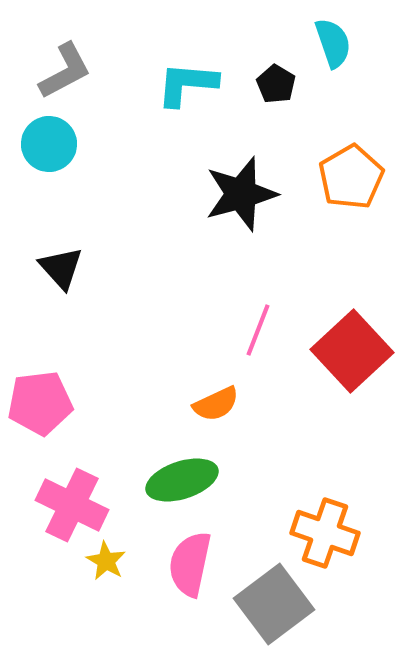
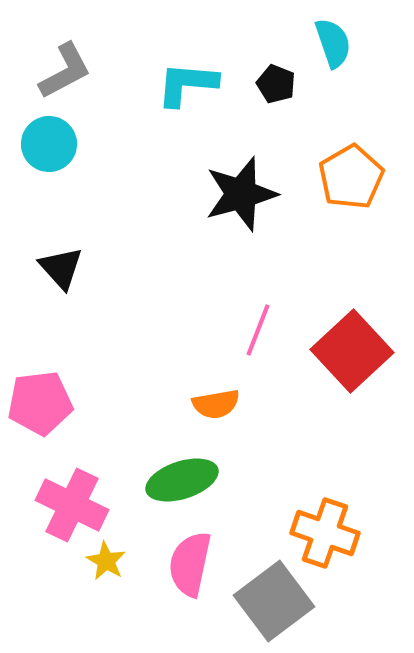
black pentagon: rotated 9 degrees counterclockwise
orange semicircle: rotated 15 degrees clockwise
gray square: moved 3 px up
